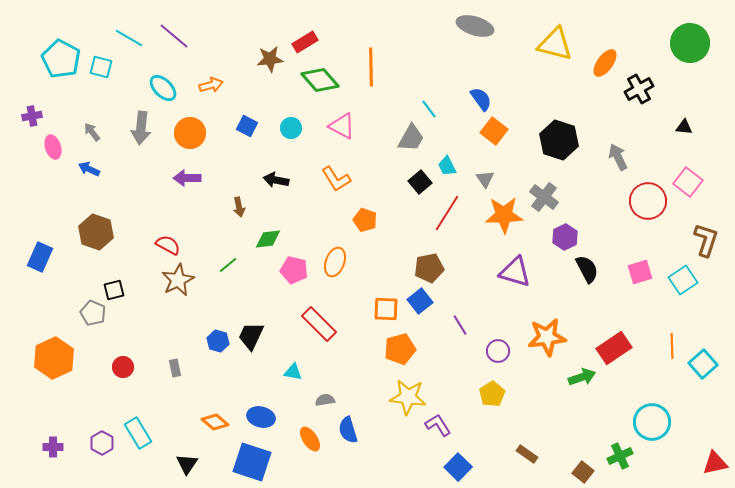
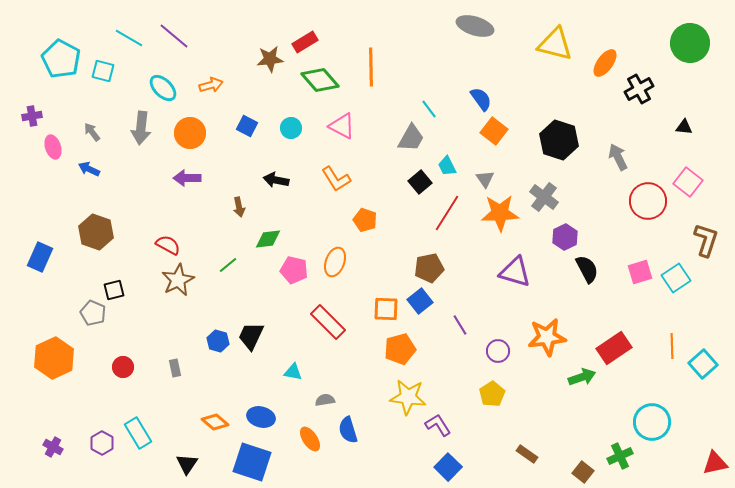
cyan square at (101, 67): moved 2 px right, 4 px down
orange star at (504, 215): moved 4 px left, 2 px up
cyan square at (683, 280): moved 7 px left, 2 px up
red rectangle at (319, 324): moved 9 px right, 2 px up
purple cross at (53, 447): rotated 30 degrees clockwise
blue square at (458, 467): moved 10 px left
